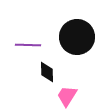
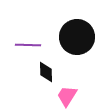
black diamond: moved 1 px left
